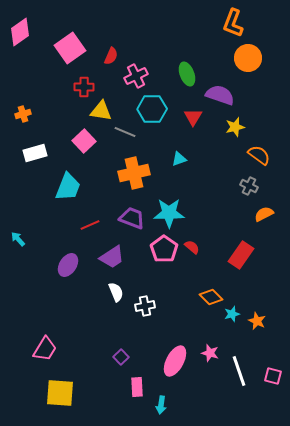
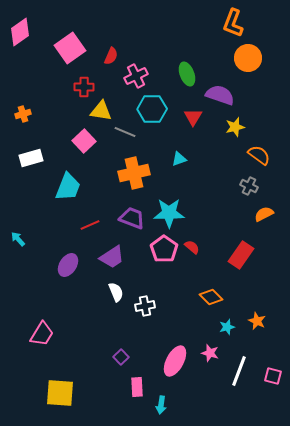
white rectangle at (35, 153): moved 4 px left, 5 px down
cyan star at (232, 314): moved 5 px left, 13 px down
pink trapezoid at (45, 349): moved 3 px left, 15 px up
white line at (239, 371): rotated 40 degrees clockwise
